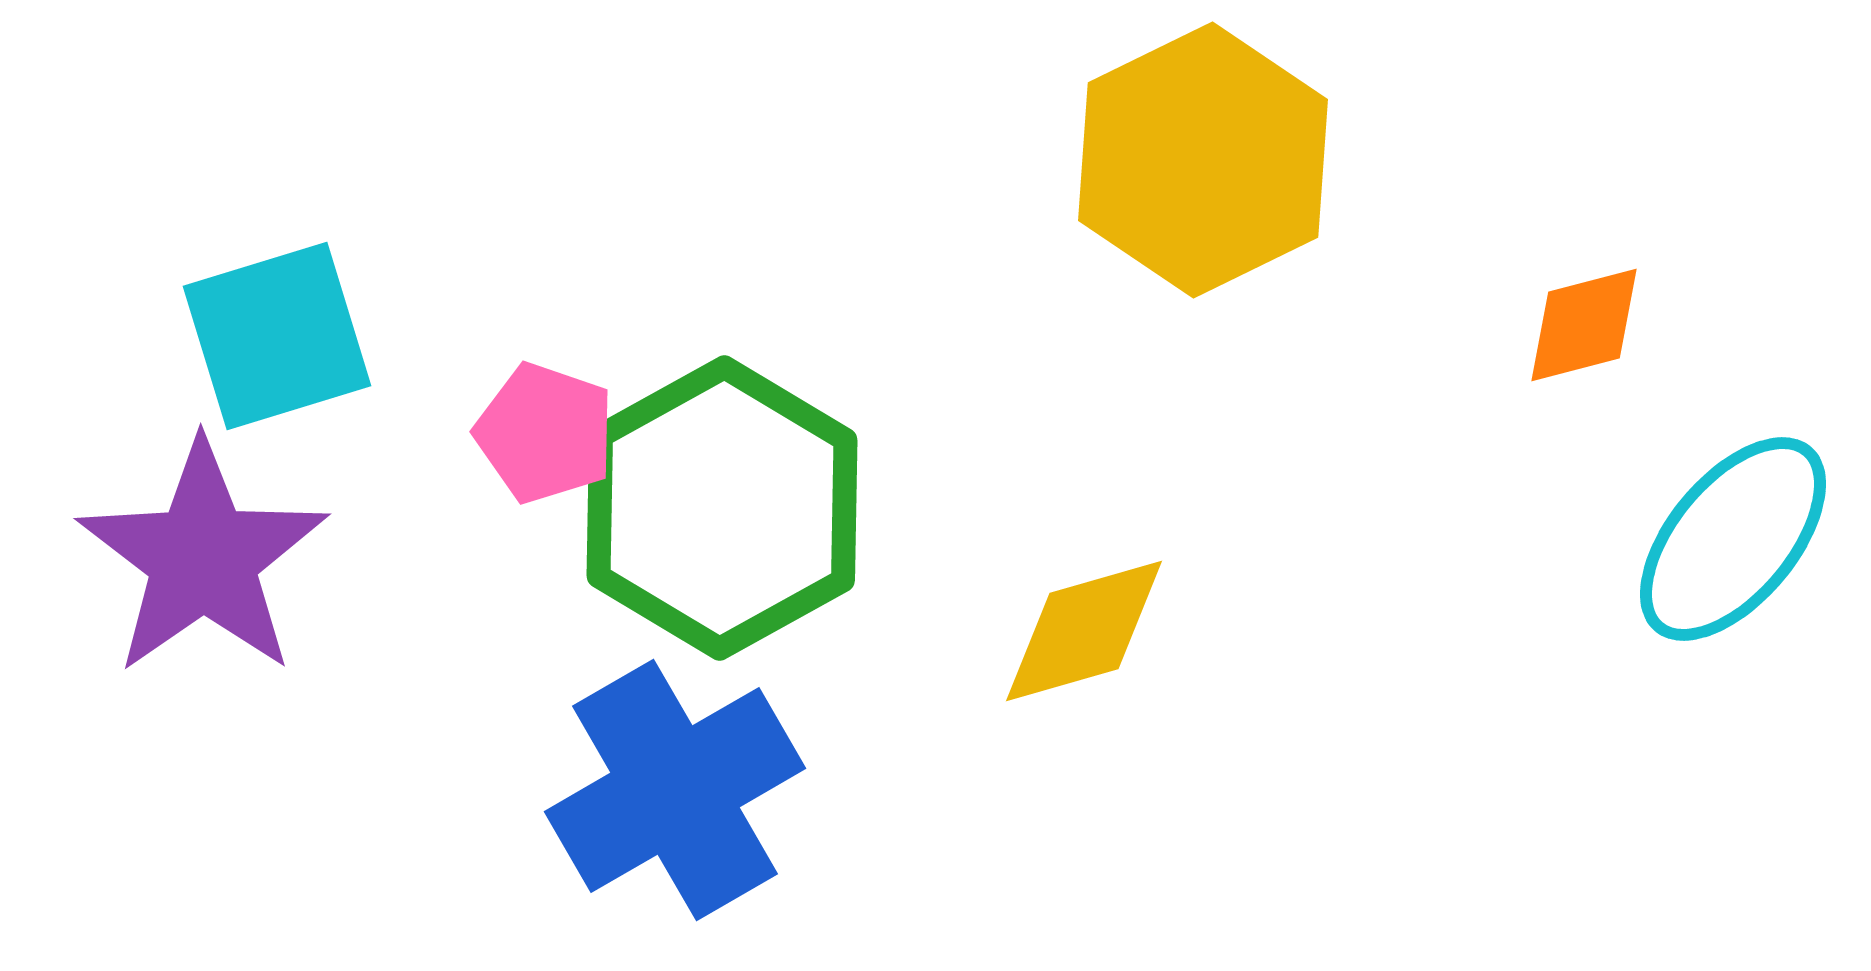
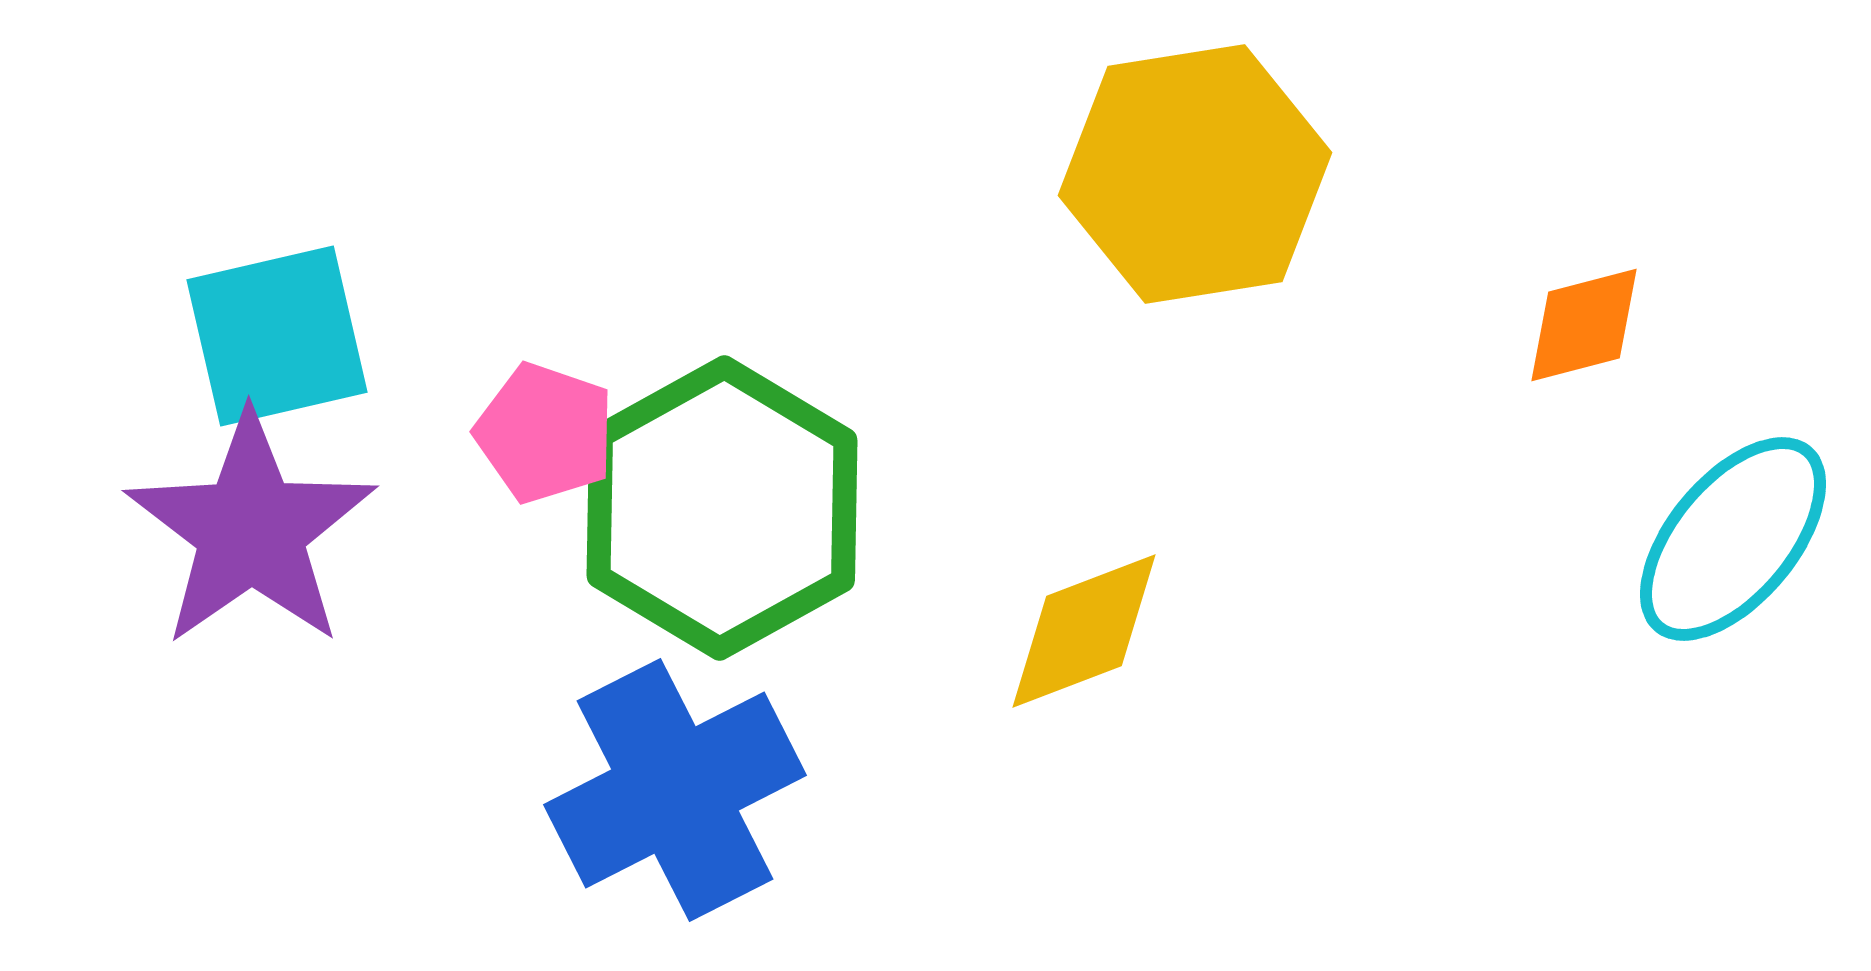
yellow hexagon: moved 8 px left, 14 px down; rotated 17 degrees clockwise
cyan square: rotated 4 degrees clockwise
purple star: moved 48 px right, 28 px up
yellow diamond: rotated 5 degrees counterclockwise
blue cross: rotated 3 degrees clockwise
